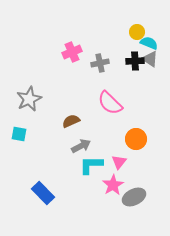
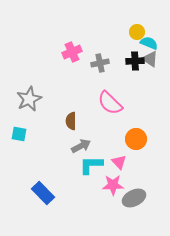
brown semicircle: rotated 66 degrees counterclockwise
pink triangle: rotated 21 degrees counterclockwise
pink star: rotated 30 degrees clockwise
gray ellipse: moved 1 px down
